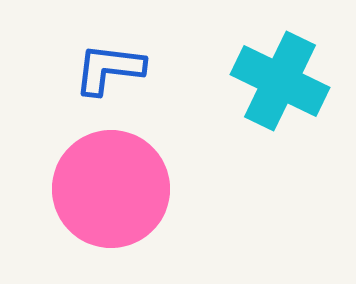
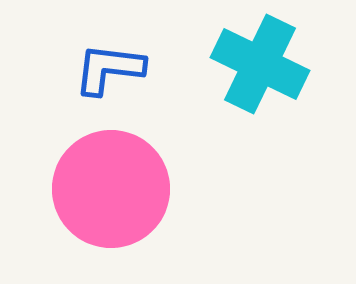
cyan cross: moved 20 px left, 17 px up
